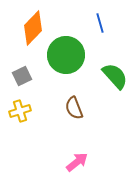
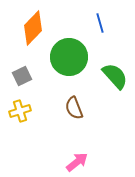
green circle: moved 3 px right, 2 px down
